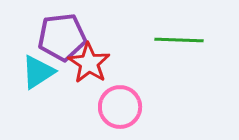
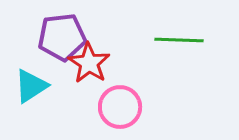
cyan triangle: moved 7 px left, 14 px down
